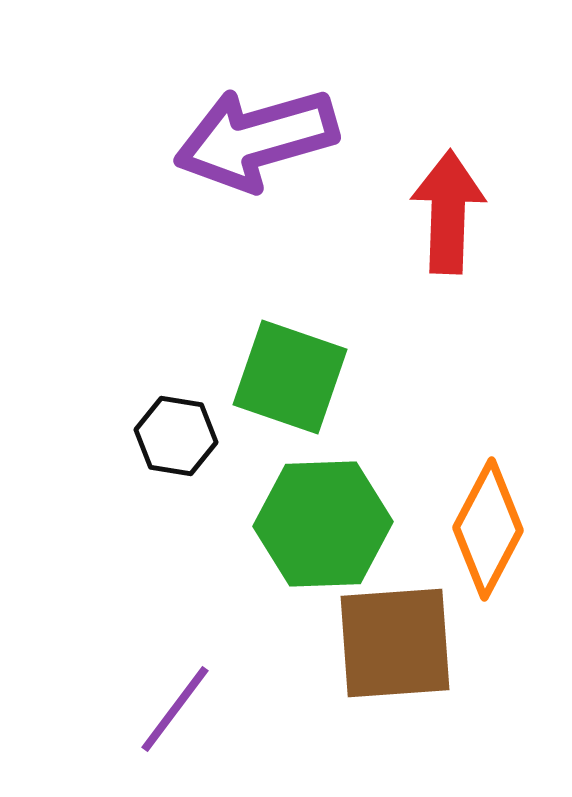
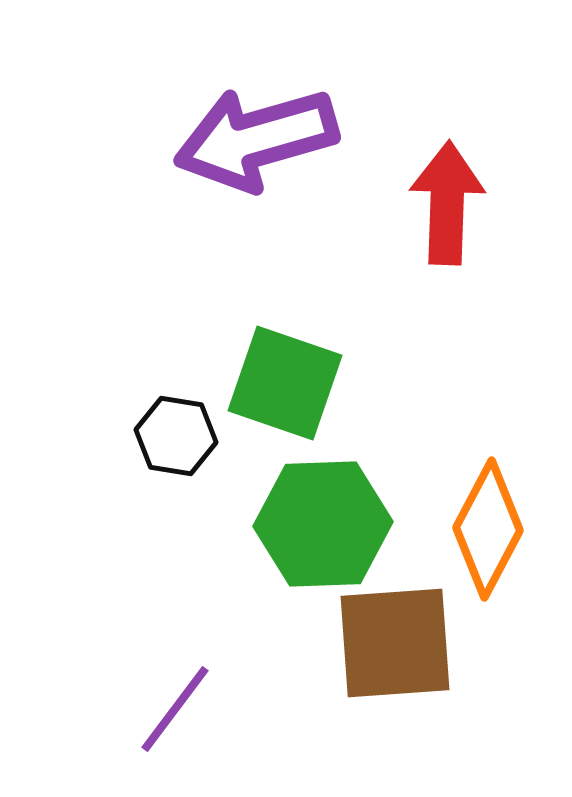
red arrow: moved 1 px left, 9 px up
green square: moved 5 px left, 6 px down
